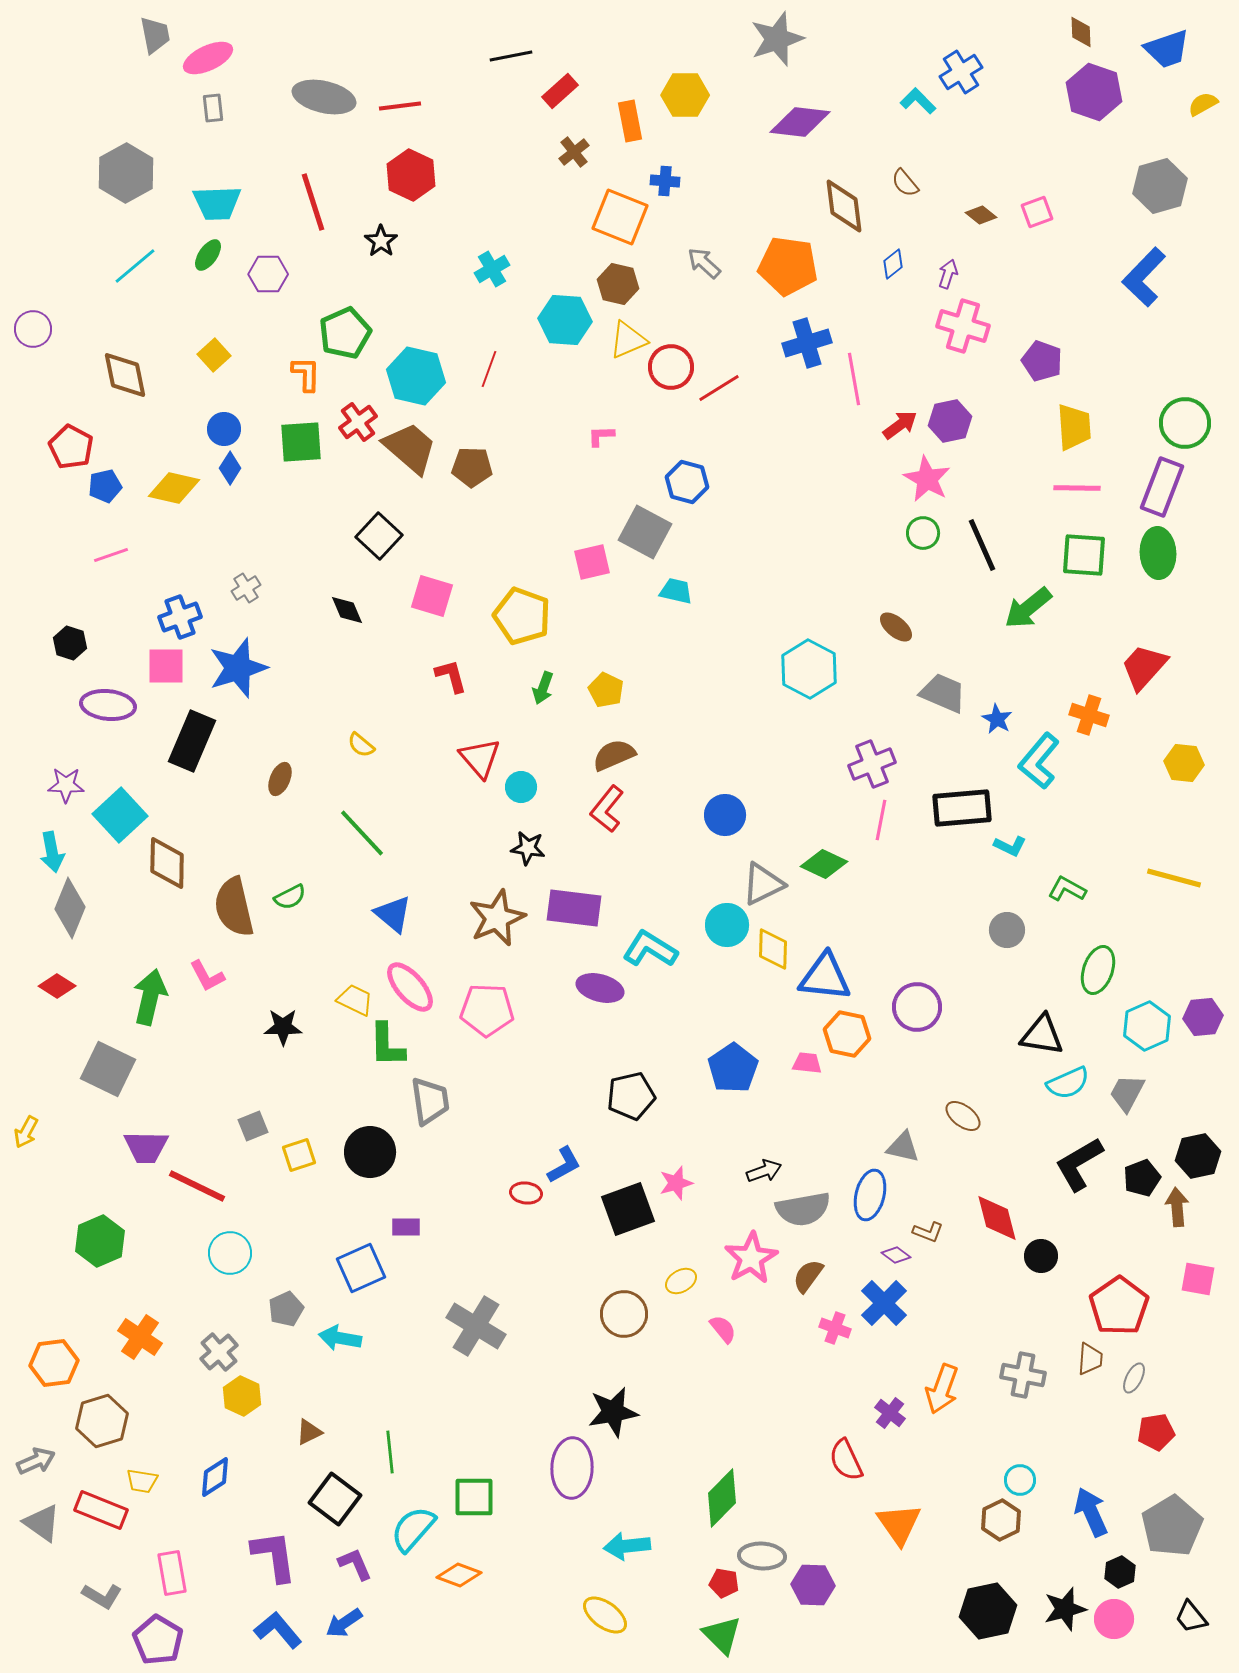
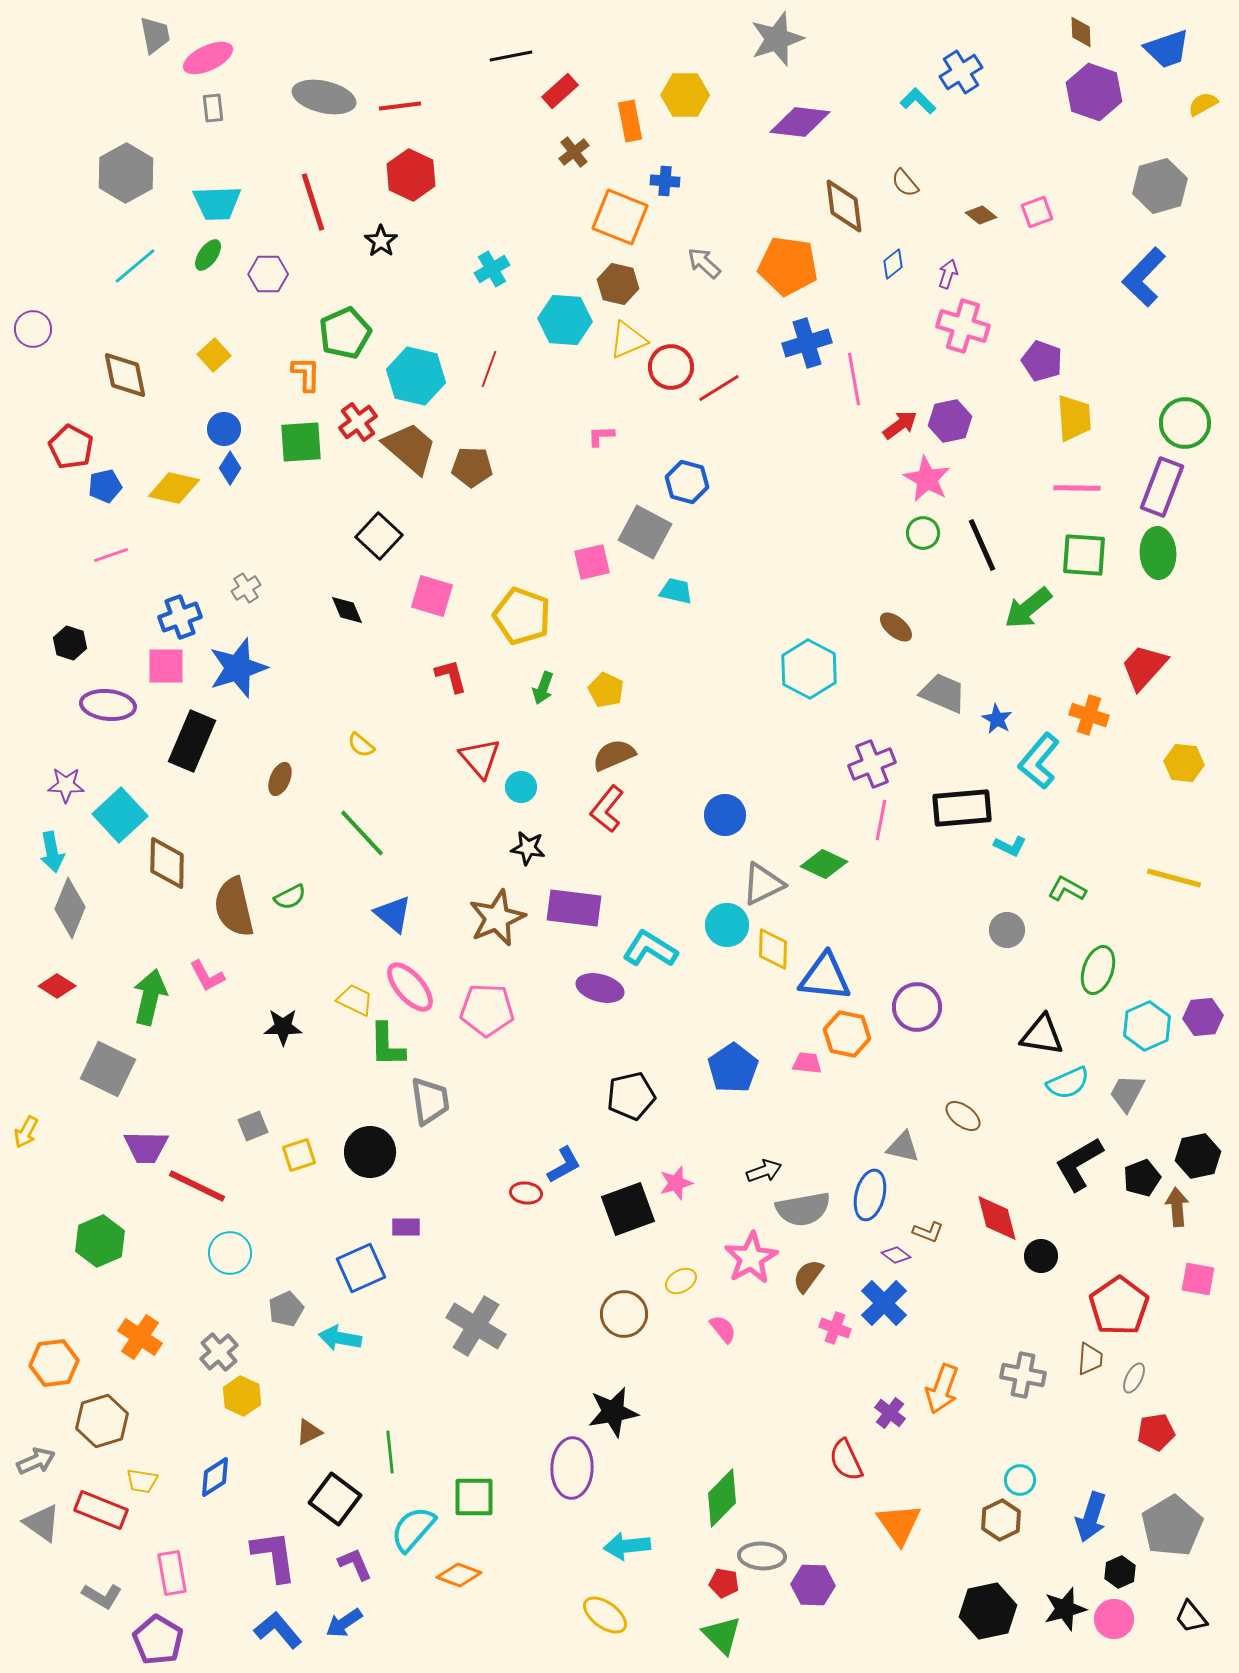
yellow trapezoid at (1074, 427): moved 9 px up
blue arrow at (1091, 1512): moved 5 px down; rotated 138 degrees counterclockwise
